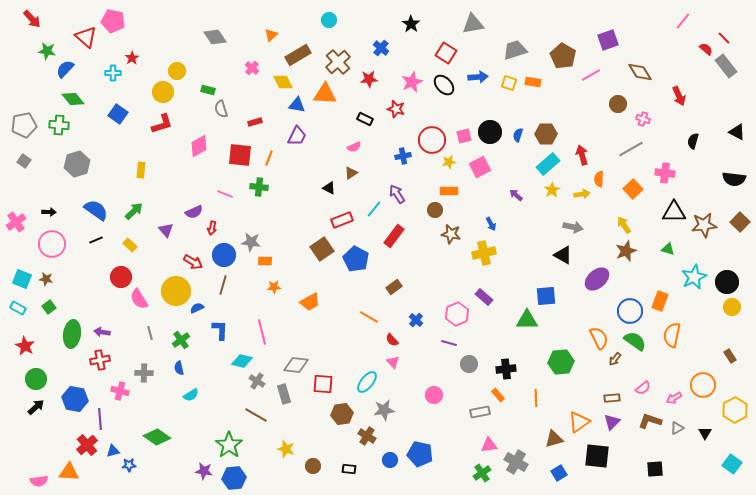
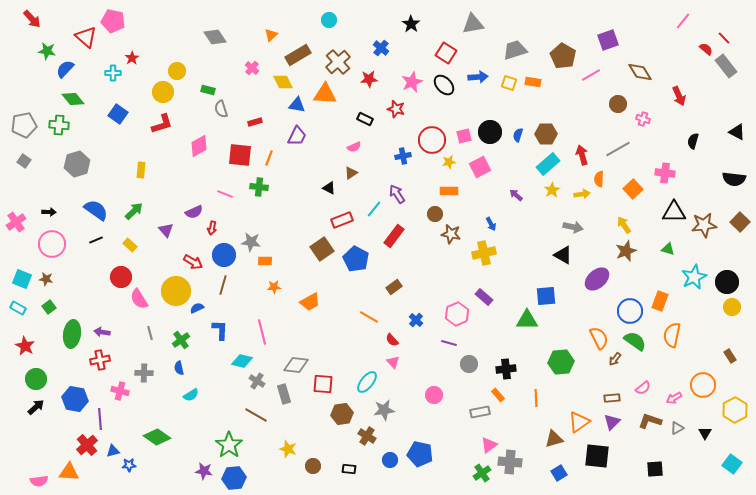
gray line at (631, 149): moved 13 px left
brown circle at (435, 210): moved 4 px down
pink triangle at (489, 445): rotated 30 degrees counterclockwise
yellow star at (286, 449): moved 2 px right
gray cross at (516, 462): moved 6 px left; rotated 25 degrees counterclockwise
